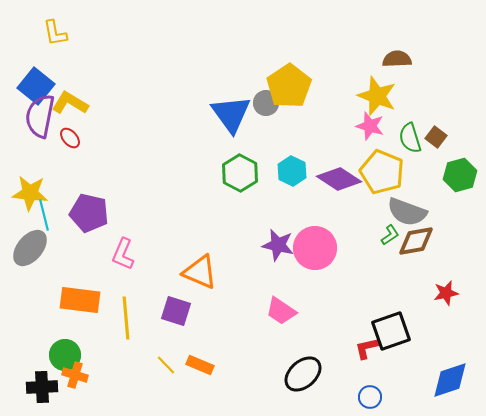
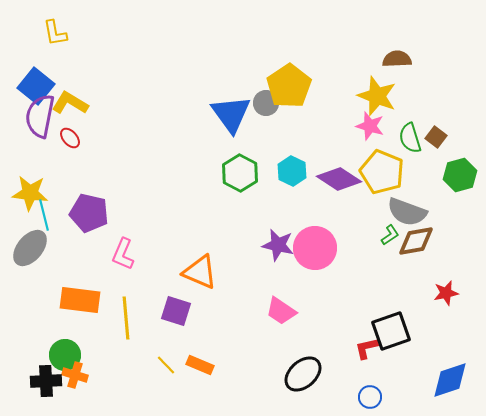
black cross at (42, 387): moved 4 px right, 6 px up
